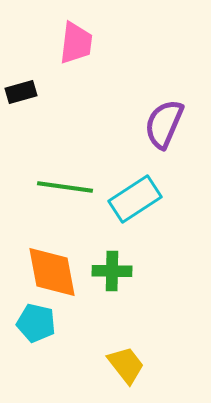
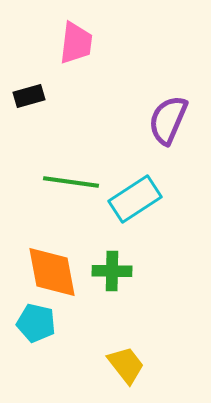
black rectangle: moved 8 px right, 4 px down
purple semicircle: moved 4 px right, 4 px up
green line: moved 6 px right, 5 px up
